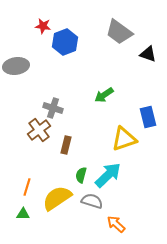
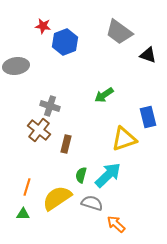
black triangle: moved 1 px down
gray cross: moved 3 px left, 2 px up
brown cross: rotated 15 degrees counterclockwise
brown rectangle: moved 1 px up
gray semicircle: moved 2 px down
